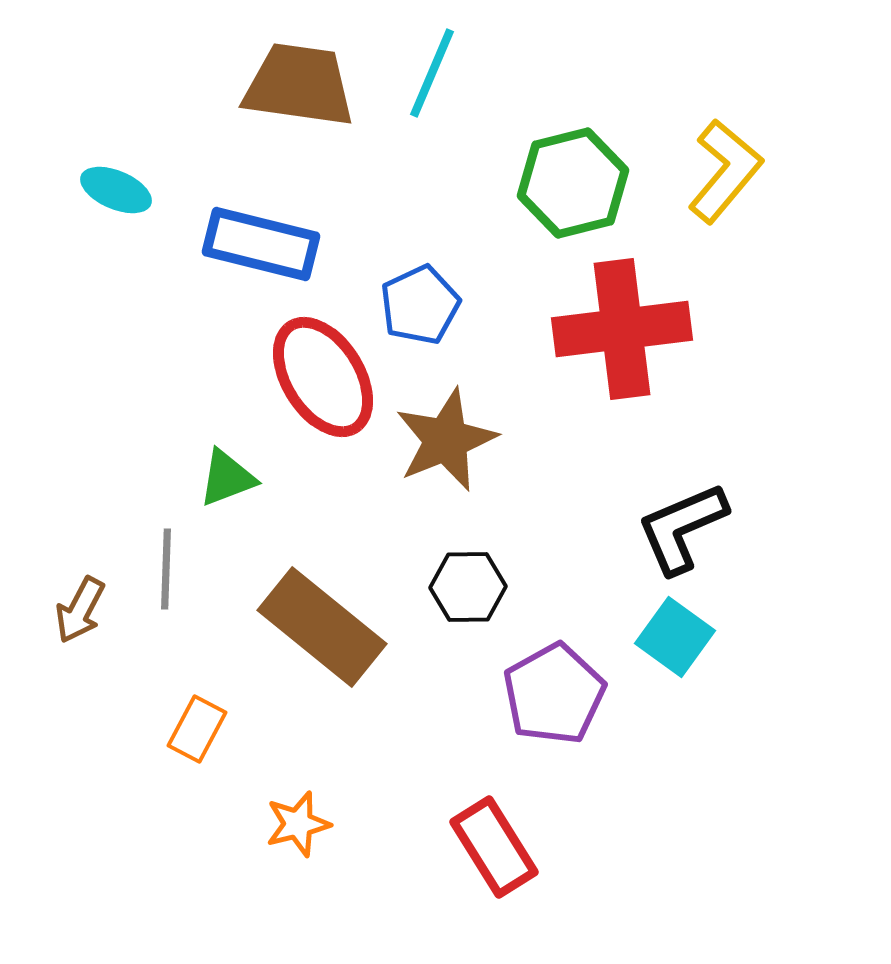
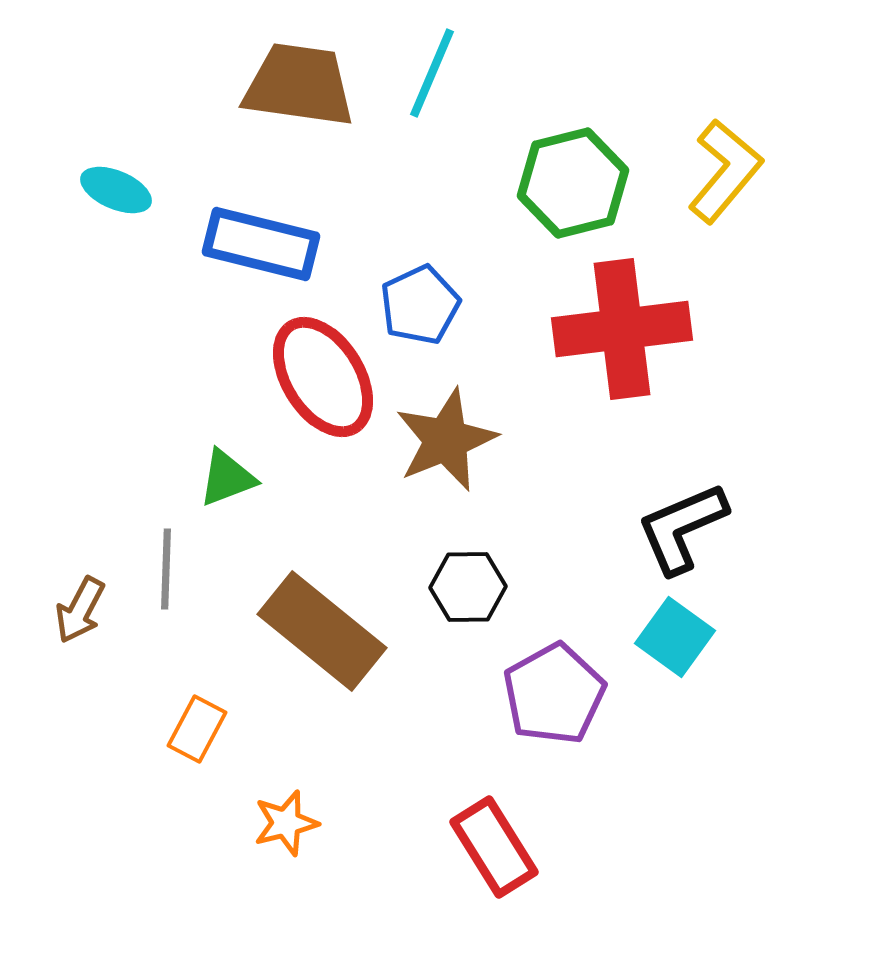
brown rectangle: moved 4 px down
orange star: moved 12 px left, 1 px up
